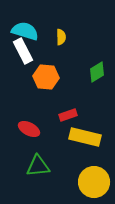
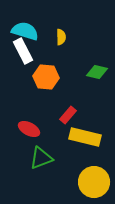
green diamond: rotated 45 degrees clockwise
red rectangle: rotated 30 degrees counterclockwise
green triangle: moved 3 px right, 8 px up; rotated 15 degrees counterclockwise
